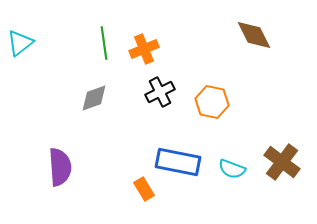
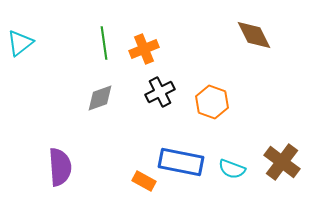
gray diamond: moved 6 px right
orange hexagon: rotated 8 degrees clockwise
blue rectangle: moved 3 px right
orange rectangle: moved 8 px up; rotated 30 degrees counterclockwise
